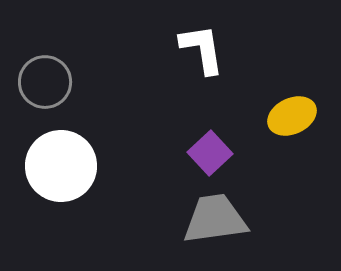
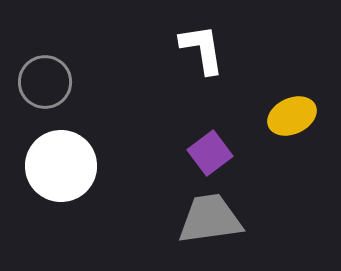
purple square: rotated 6 degrees clockwise
gray trapezoid: moved 5 px left
